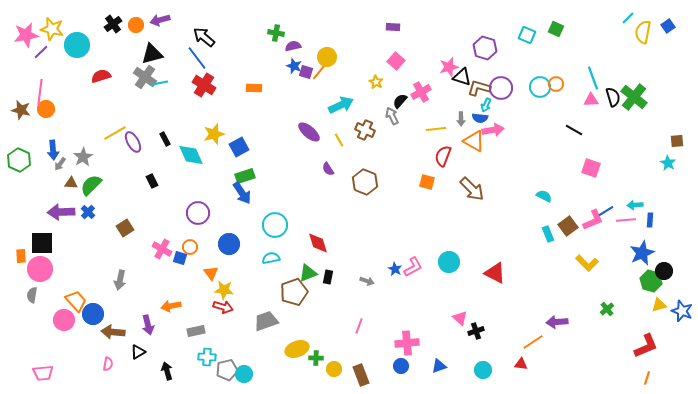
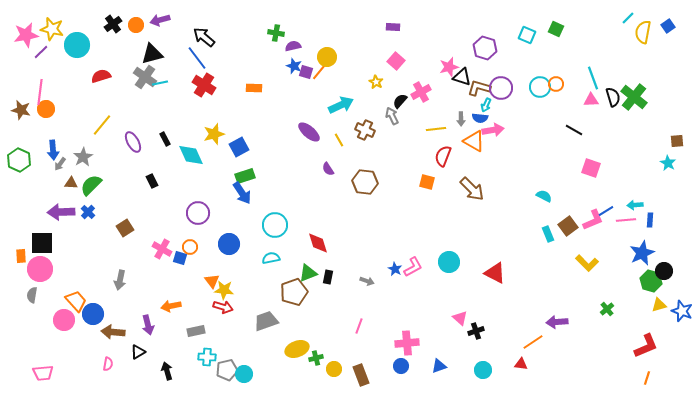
yellow line at (115, 133): moved 13 px left, 8 px up; rotated 20 degrees counterclockwise
brown hexagon at (365, 182): rotated 15 degrees counterclockwise
orange triangle at (211, 273): moved 1 px right, 8 px down
green cross at (316, 358): rotated 16 degrees counterclockwise
